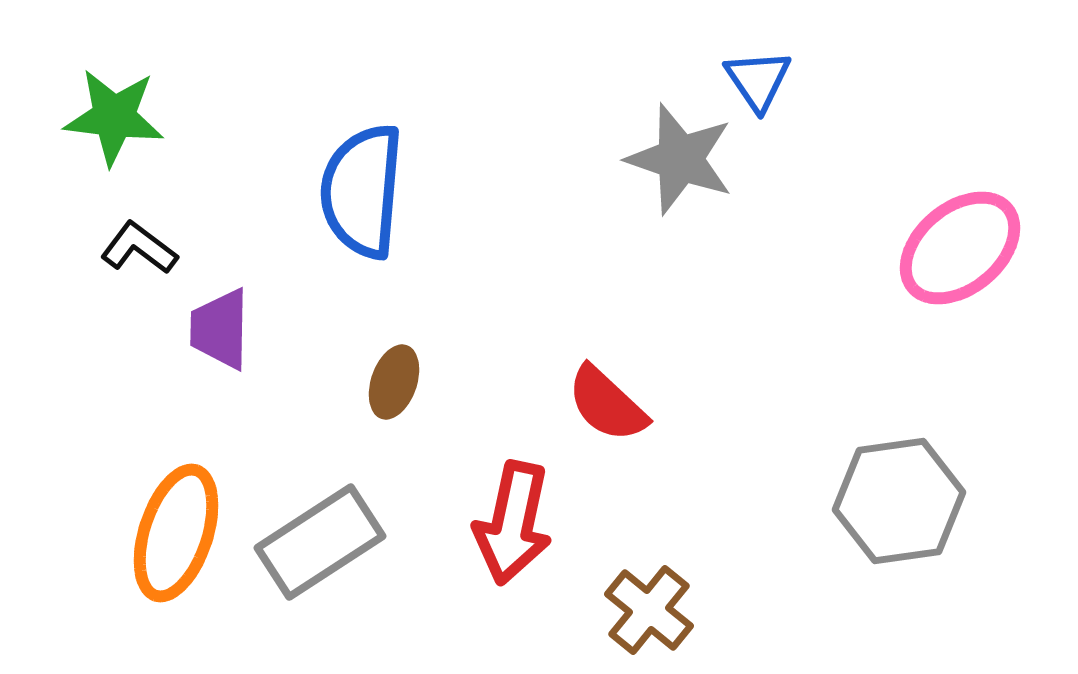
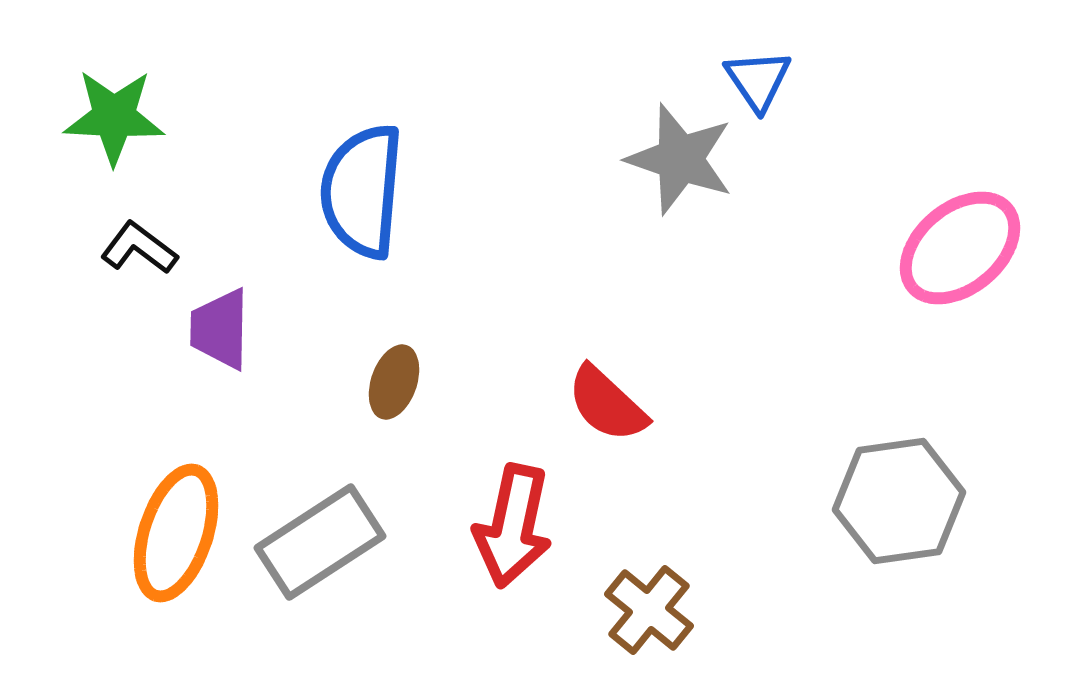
green star: rotated 4 degrees counterclockwise
red arrow: moved 3 px down
